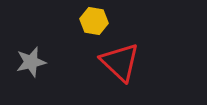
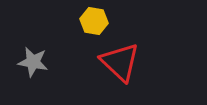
gray star: moved 2 px right; rotated 24 degrees clockwise
